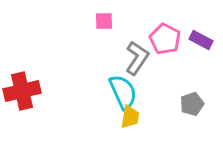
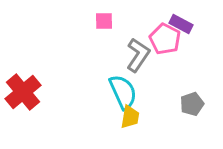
purple rectangle: moved 20 px left, 16 px up
gray L-shape: moved 1 px right, 3 px up
red cross: moved 1 px right, 1 px down; rotated 27 degrees counterclockwise
